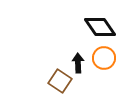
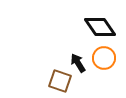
black arrow: rotated 30 degrees counterclockwise
brown square: rotated 15 degrees counterclockwise
